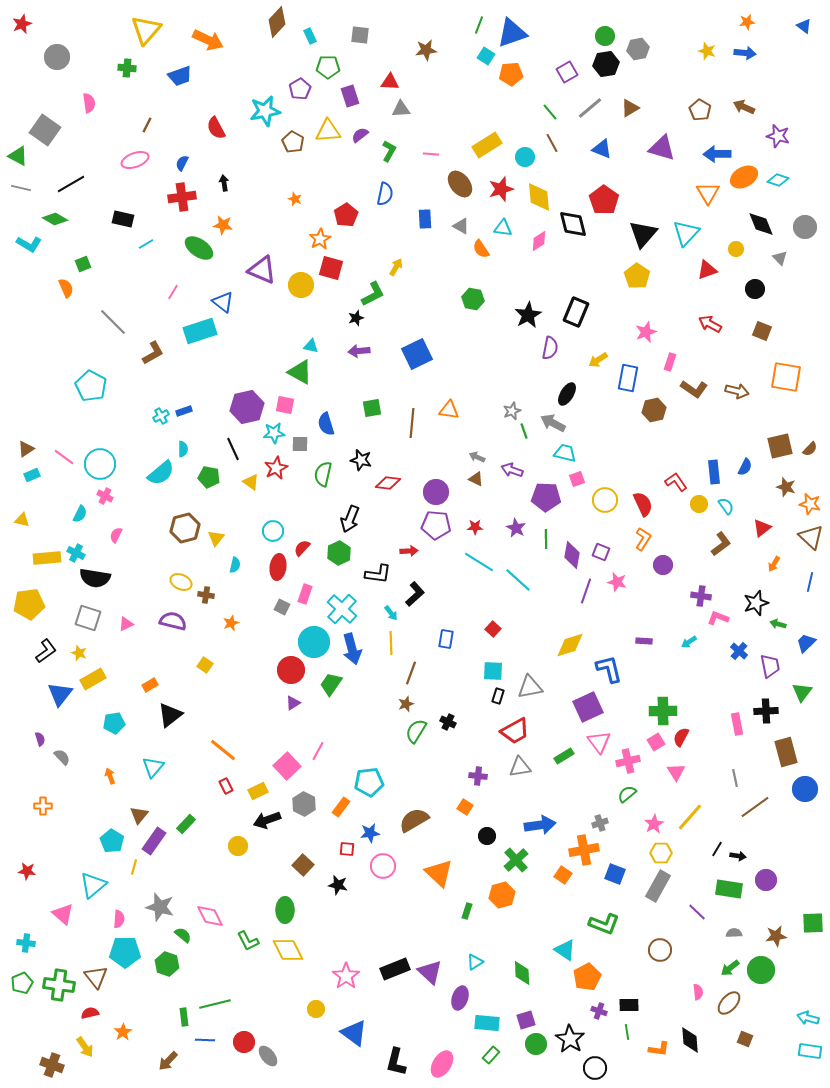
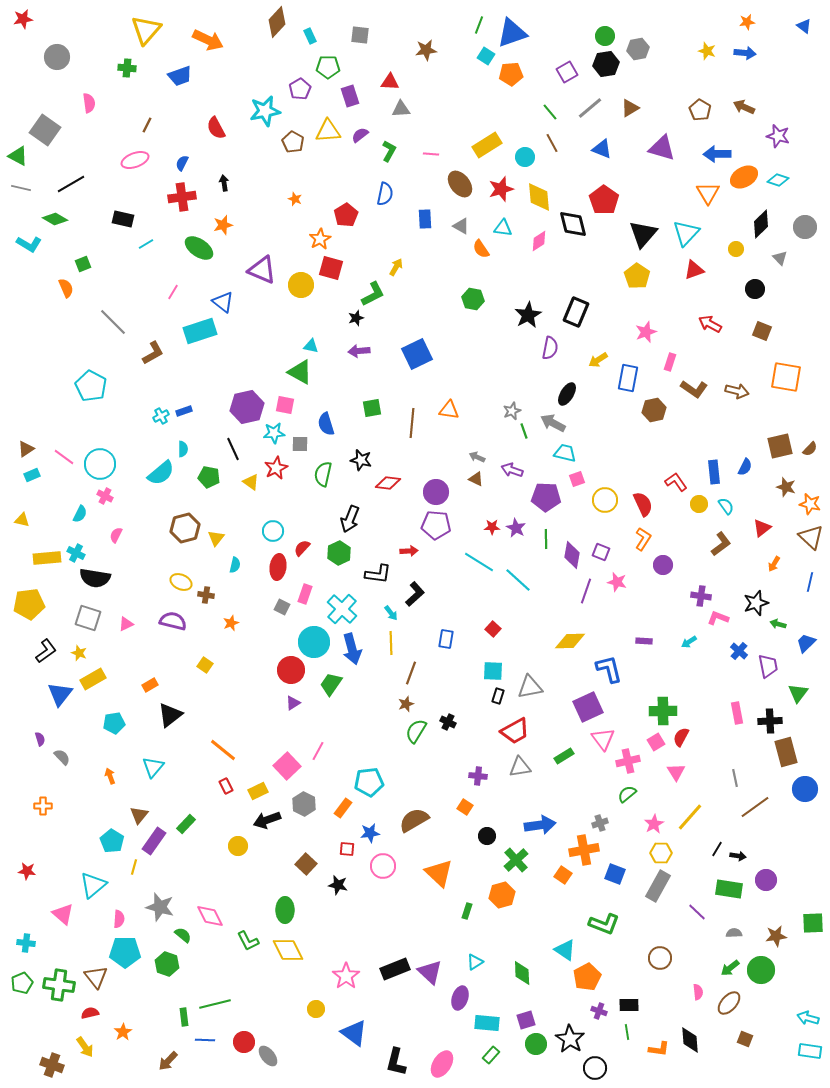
red star at (22, 24): moved 1 px right, 5 px up; rotated 12 degrees clockwise
black diamond at (761, 224): rotated 68 degrees clockwise
orange star at (223, 225): rotated 24 degrees counterclockwise
red triangle at (707, 270): moved 13 px left
red star at (475, 527): moved 17 px right
yellow diamond at (570, 645): moved 4 px up; rotated 16 degrees clockwise
purple trapezoid at (770, 666): moved 2 px left
green triangle at (802, 692): moved 4 px left, 1 px down
black cross at (766, 711): moved 4 px right, 10 px down
pink rectangle at (737, 724): moved 11 px up
pink triangle at (599, 742): moved 4 px right, 3 px up
orange rectangle at (341, 807): moved 2 px right, 1 px down
brown square at (303, 865): moved 3 px right, 1 px up
brown circle at (660, 950): moved 8 px down
